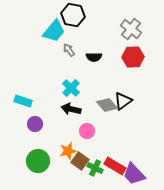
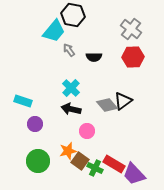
red rectangle: moved 1 px left, 2 px up
